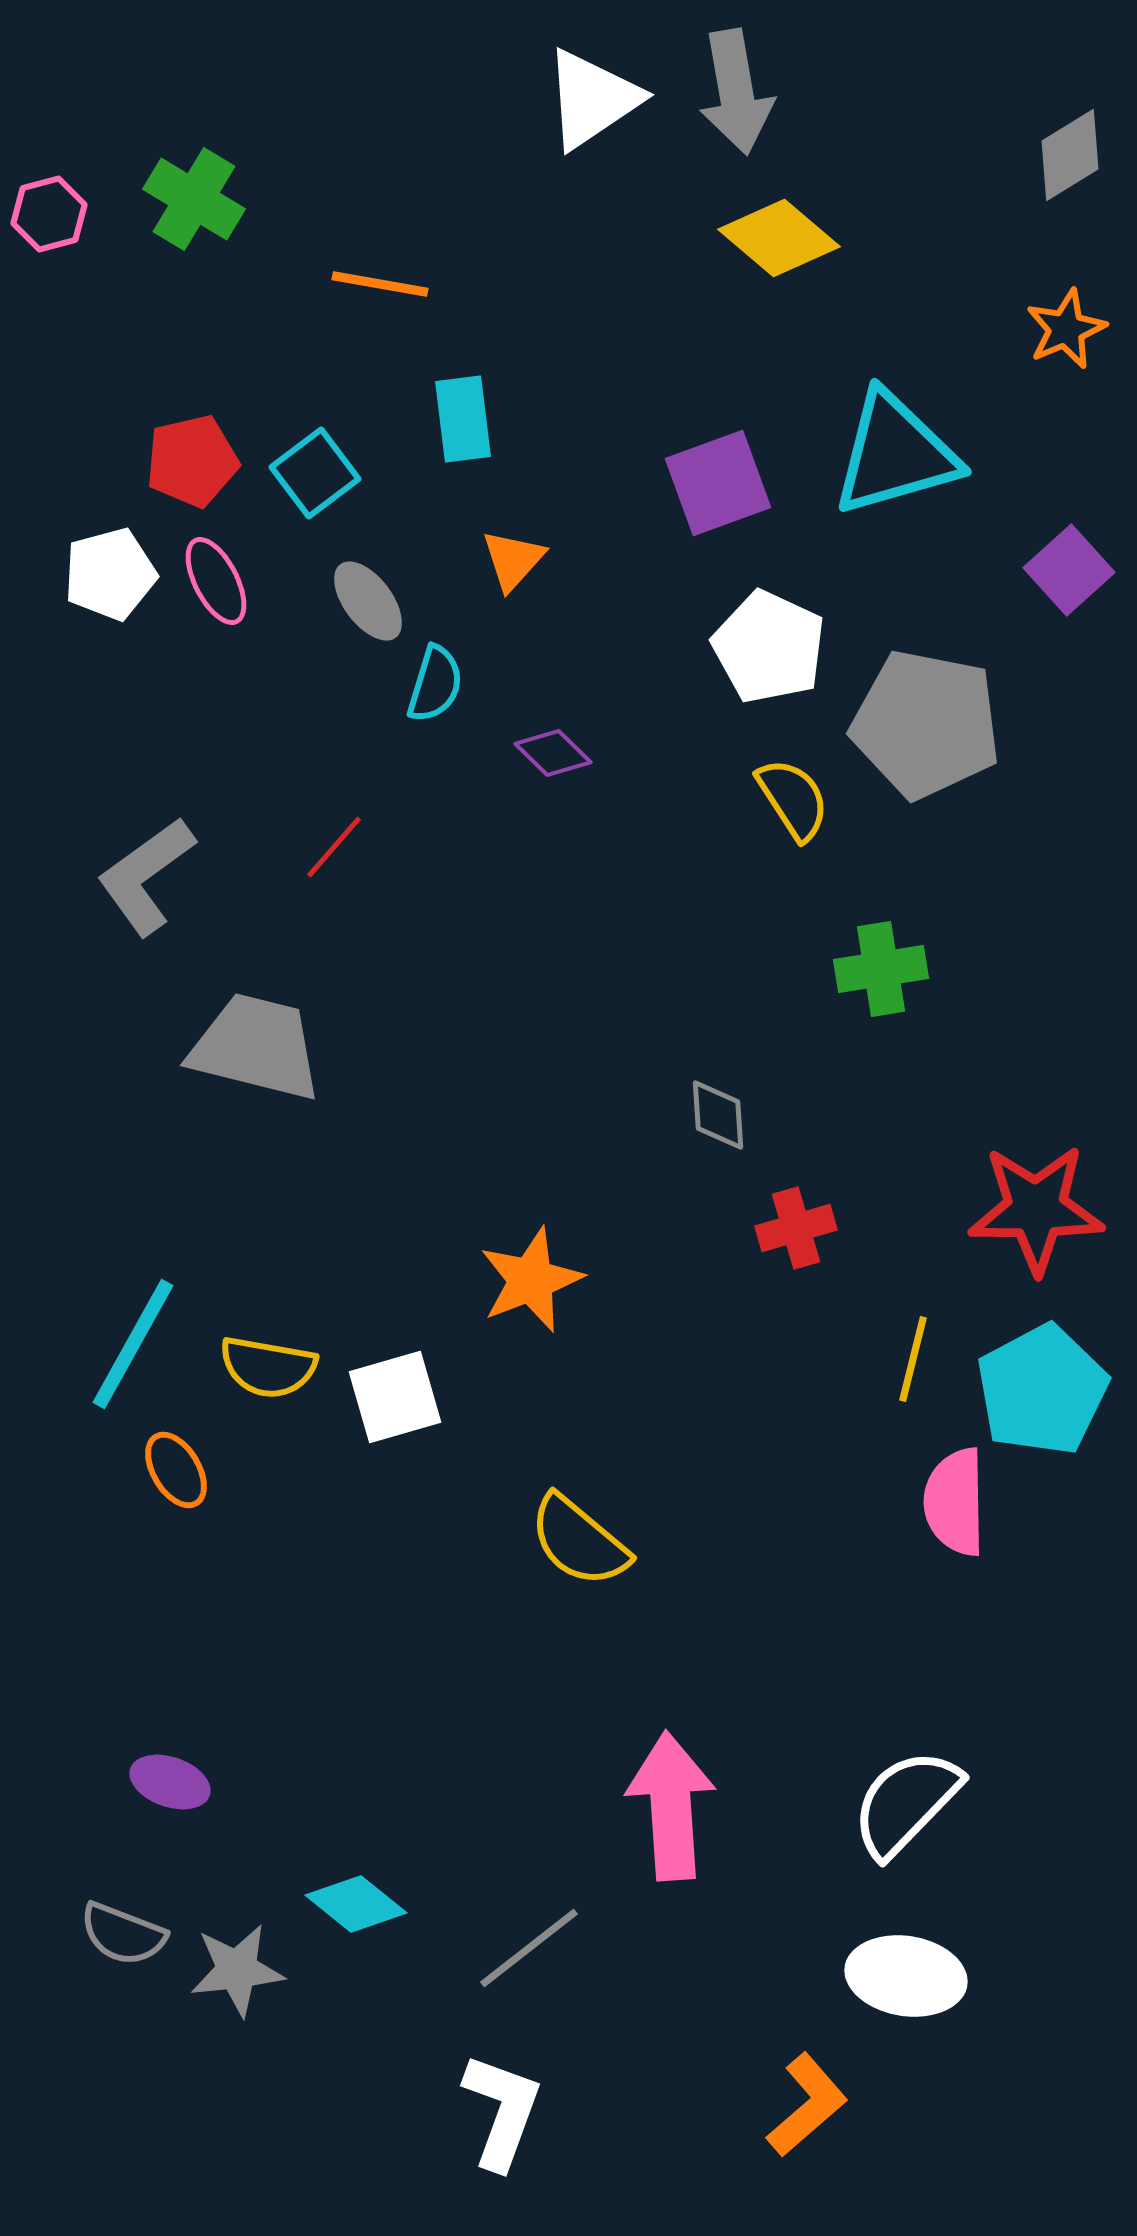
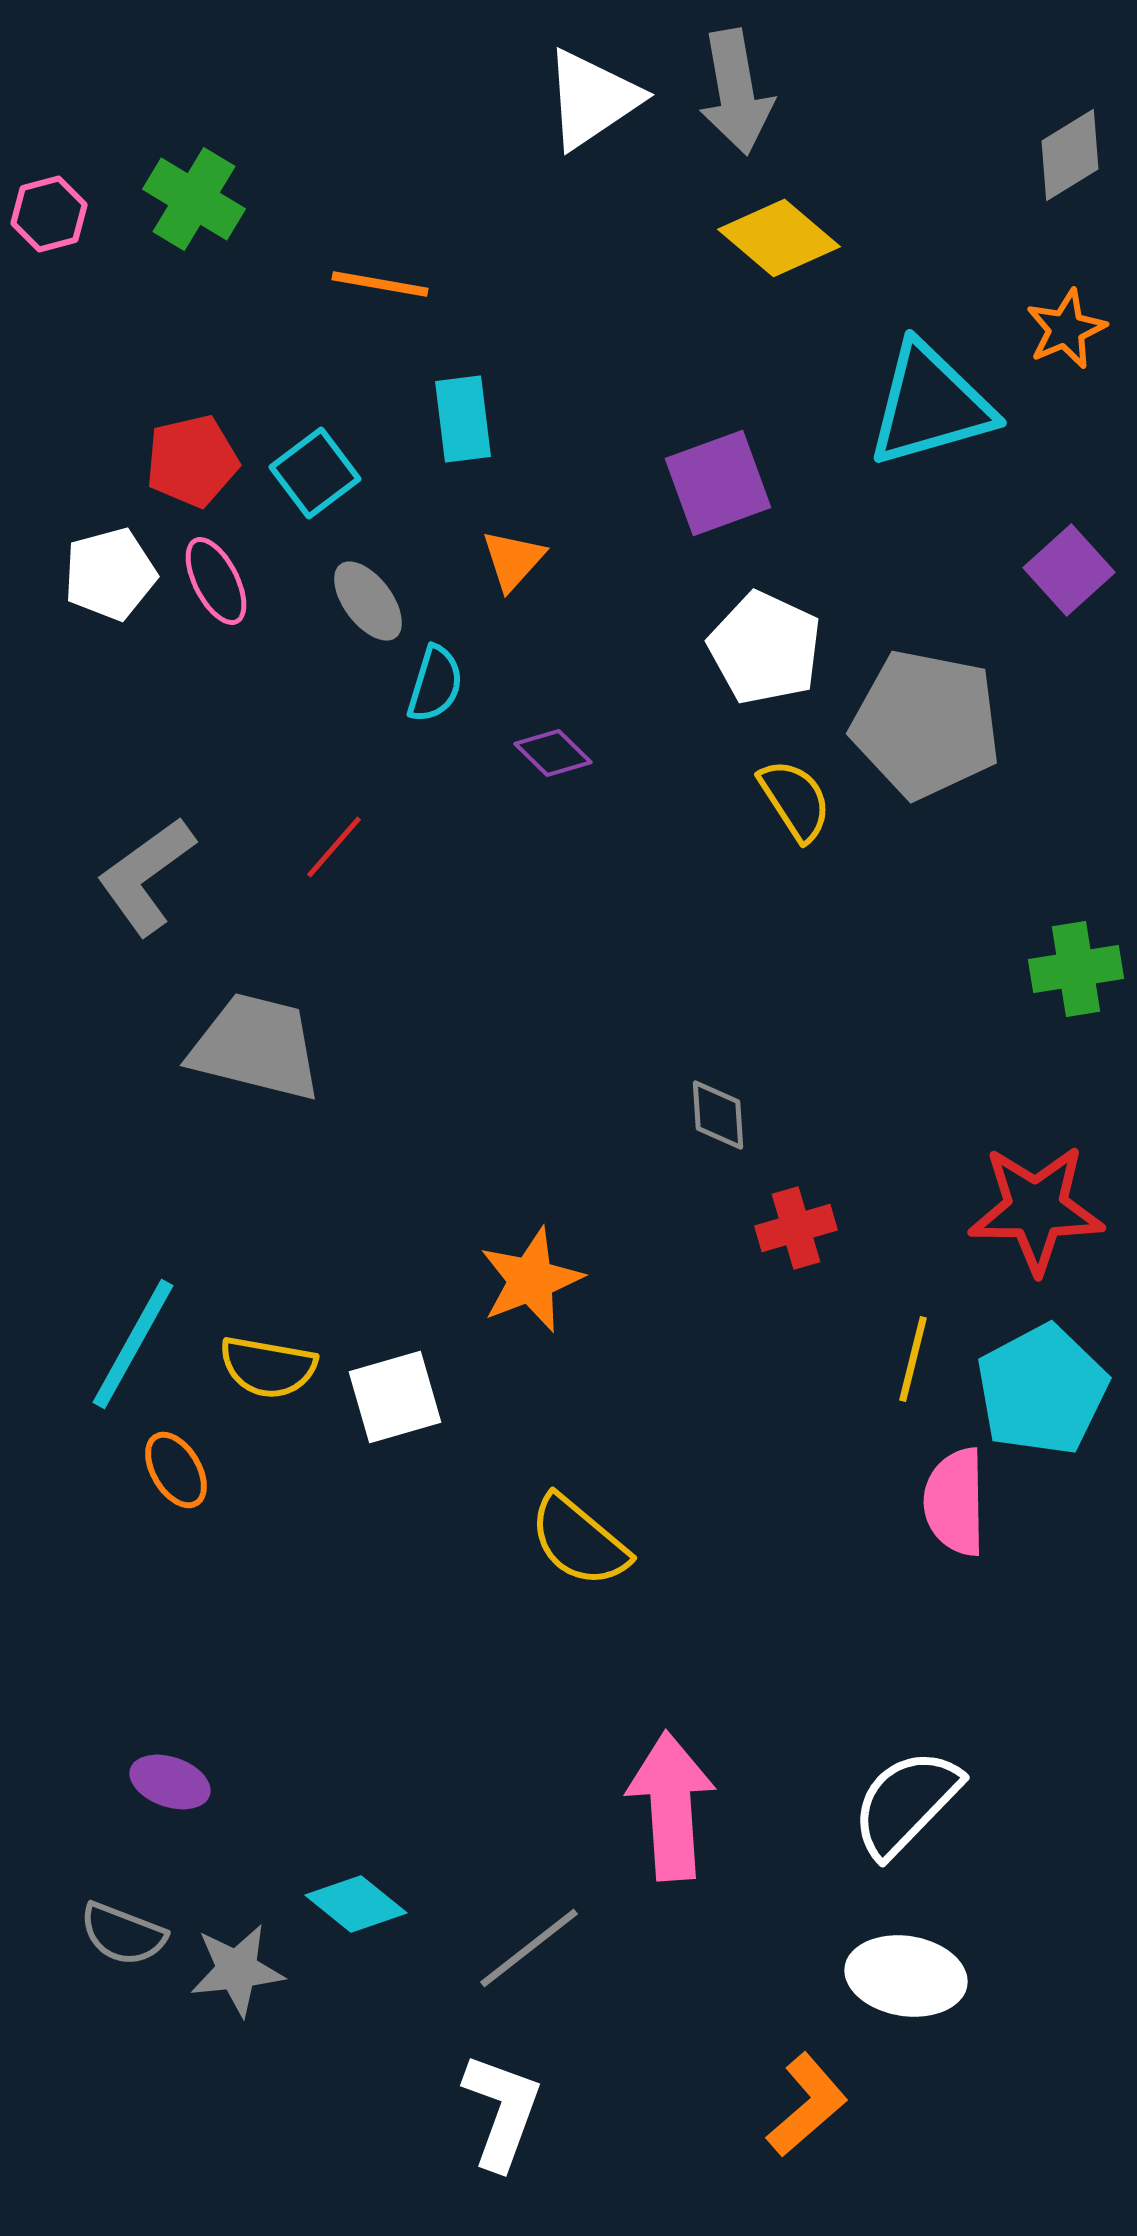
cyan triangle at (895, 454): moved 35 px right, 49 px up
white pentagon at (769, 647): moved 4 px left, 1 px down
yellow semicircle at (793, 799): moved 2 px right, 1 px down
green cross at (881, 969): moved 195 px right
